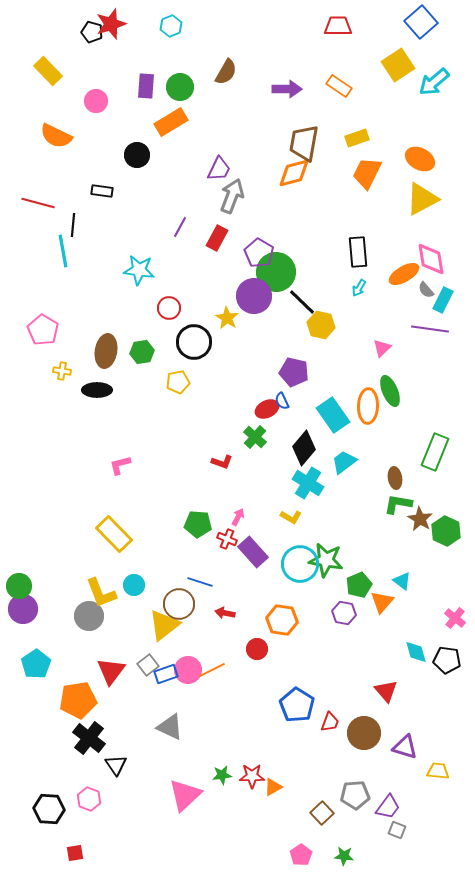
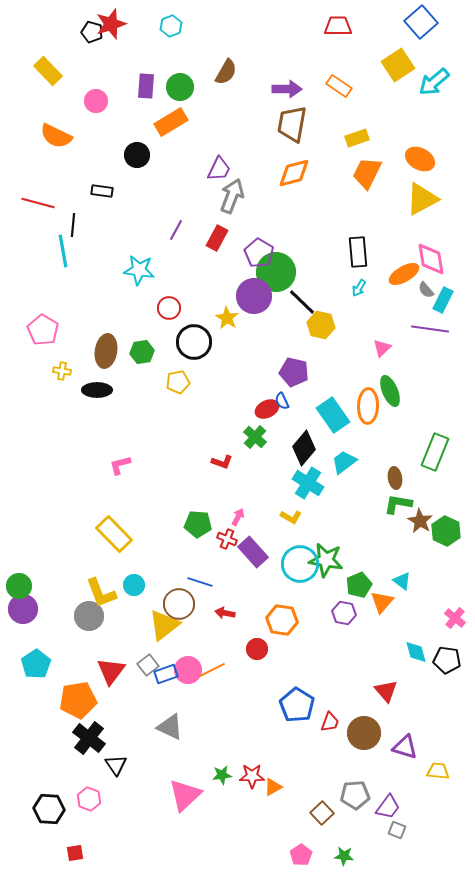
brown trapezoid at (304, 143): moved 12 px left, 19 px up
purple line at (180, 227): moved 4 px left, 3 px down
brown star at (420, 519): moved 2 px down
